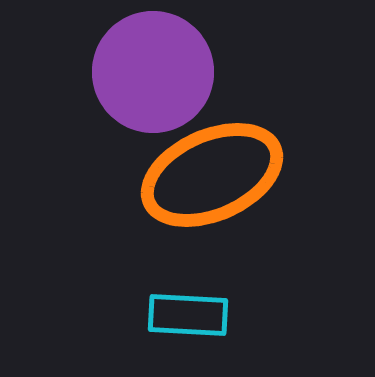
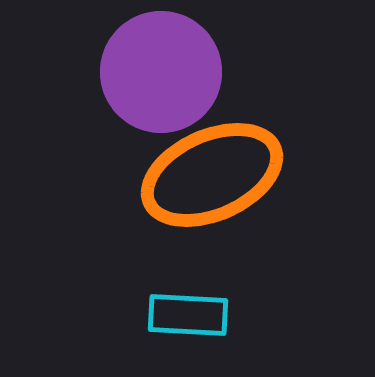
purple circle: moved 8 px right
